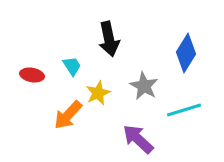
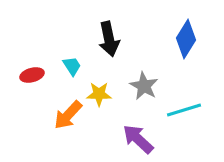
blue diamond: moved 14 px up
red ellipse: rotated 25 degrees counterclockwise
yellow star: moved 1 px right, 1 px down; rotated 25 degrees clockwise
